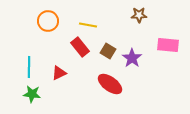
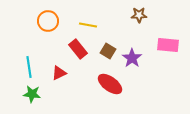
red rectangle: moved 2 px left, 2 px down
cyan line: rotated 10 degrees counterclockwise
